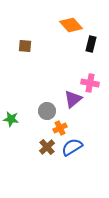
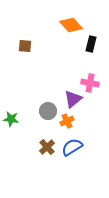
gray circle: moved 1 px right
orange cross: moved 7 px right, 7 px up
